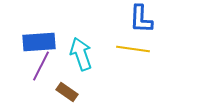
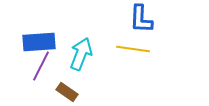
cyan arrow: rotated 40 degrees clockwise
